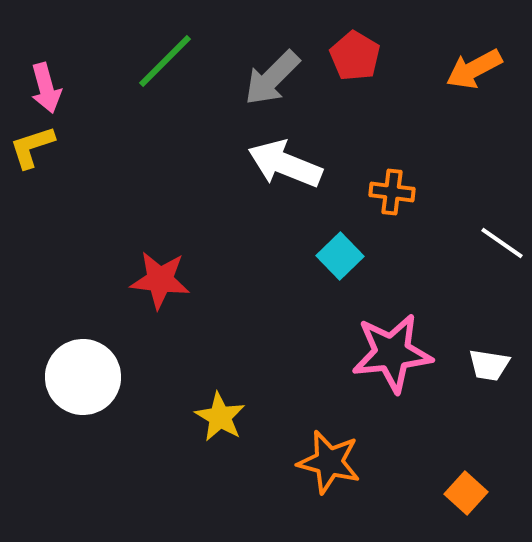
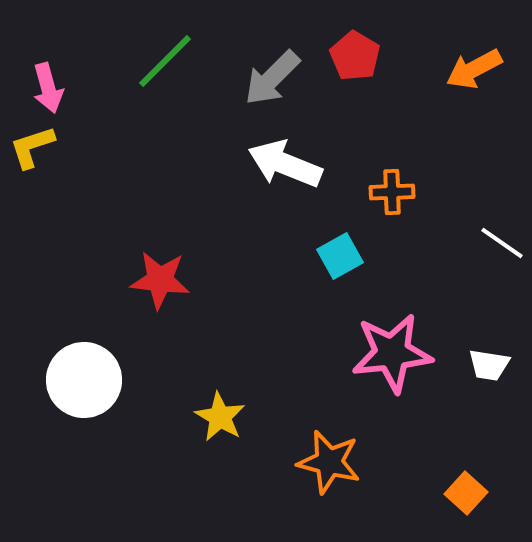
pink arrow: moved 2 px right
orange cross: rotated 9 degrees counterclockwise
cyan square: rotated 15 degrees clockwise
white circle: moved 1 px right, 3 px down
